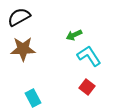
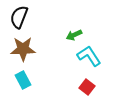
black semicircle: rotated 40 degrees counterclockwise
cyan rectangle: moved 10 px left, 18 px up
